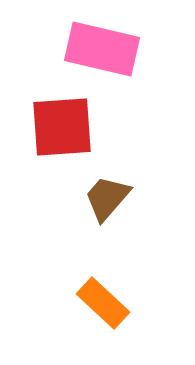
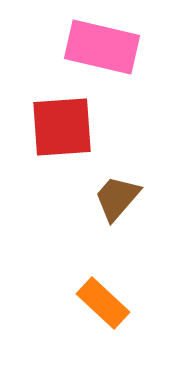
pink rectangle: moved 2 px up
brown trapezoid: moved 10 px right
